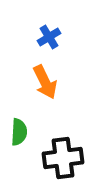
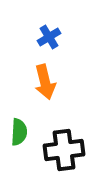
orange arrow: rotated 12 degrees clockwise
black cross: moved 1 px right, 8 px up
